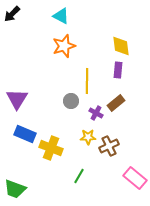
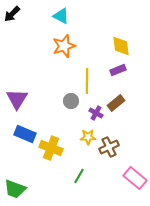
purple rectangle: rotated 63 degrees clockwise
brown cross: moved 1 px down
